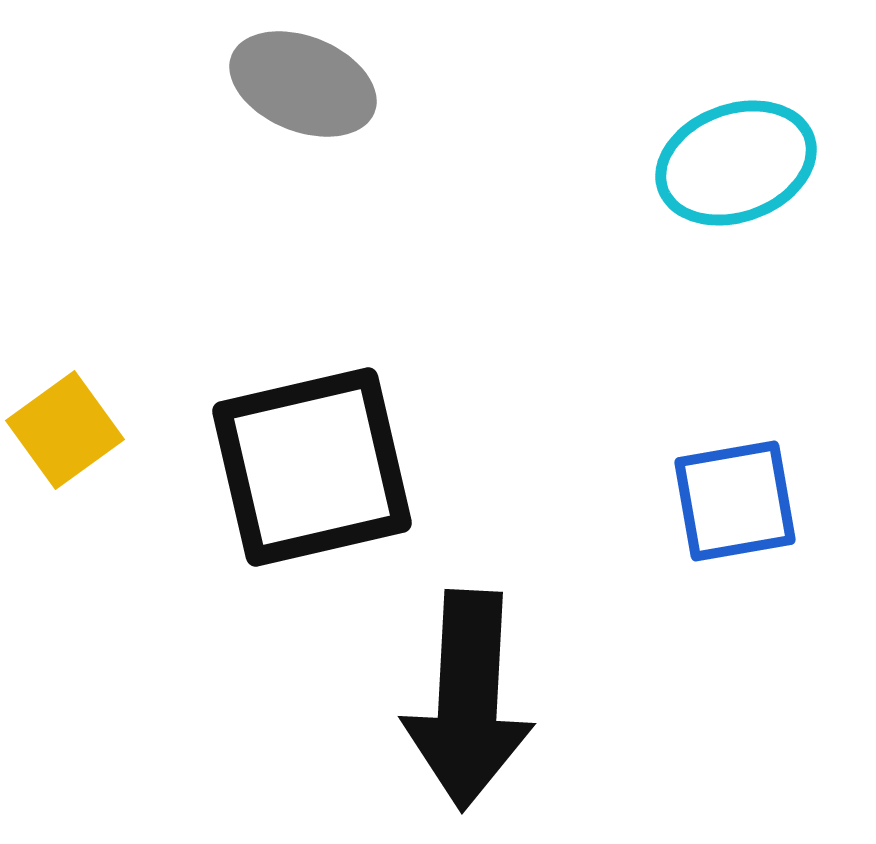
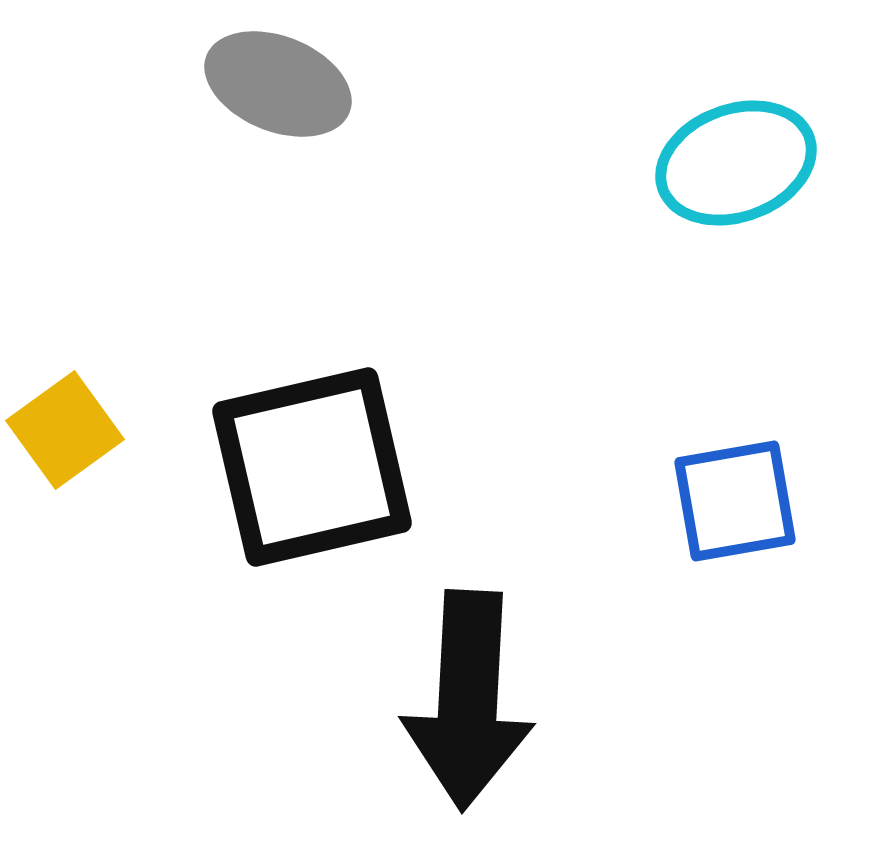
gray ellipse: moved 25 px left
